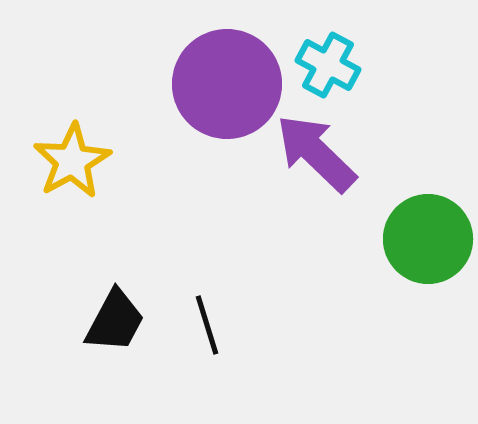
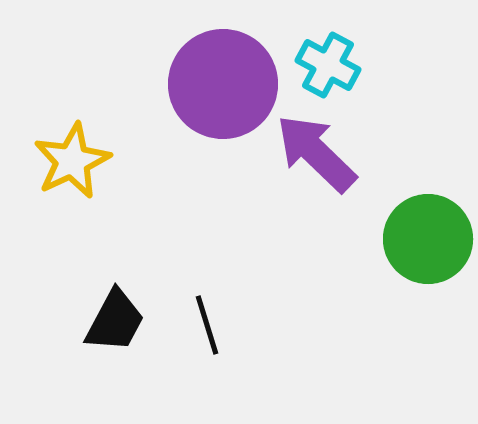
purple circle: moved 4 px left
yellow star: rotated 4 degrees clockwise
